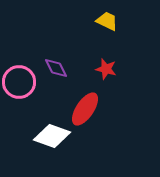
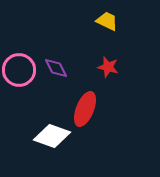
red star: moved 2 px right, 2 px up
pink circle: moved 12 px up
red ellipse: rotated 12 degrees counterclockwise
